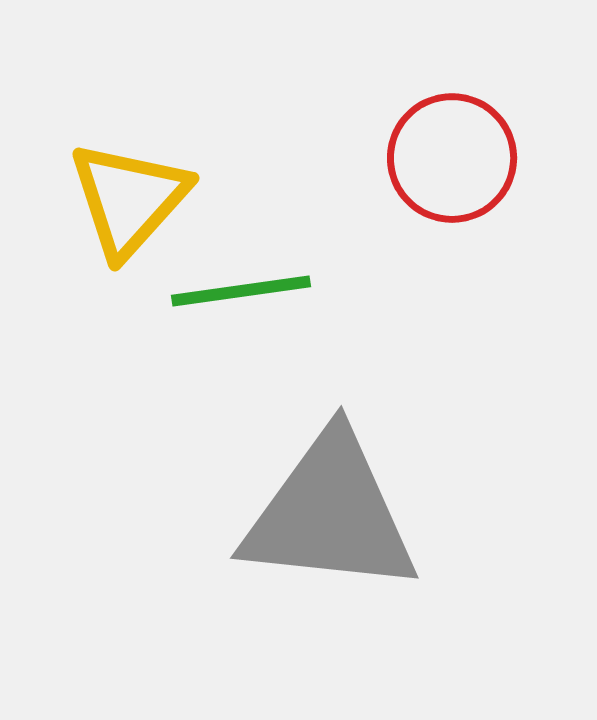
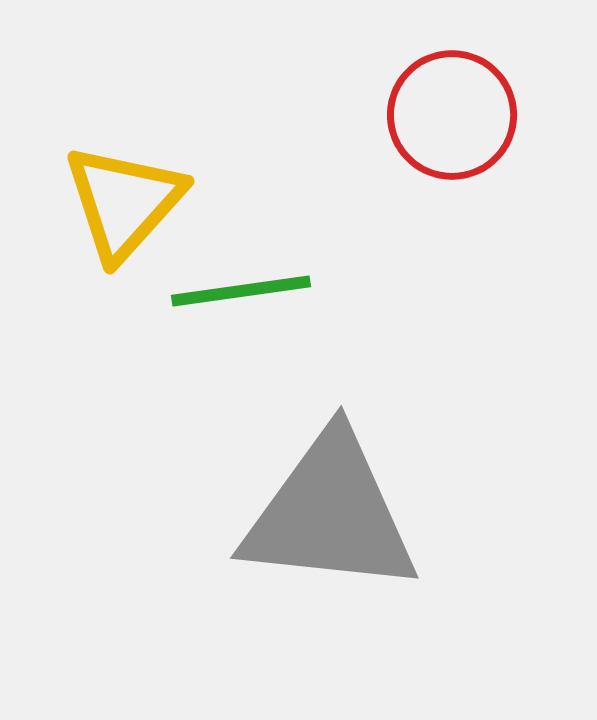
red circle: moved 43 px up
yellow triangle: moved 5 px left, 3 px down
